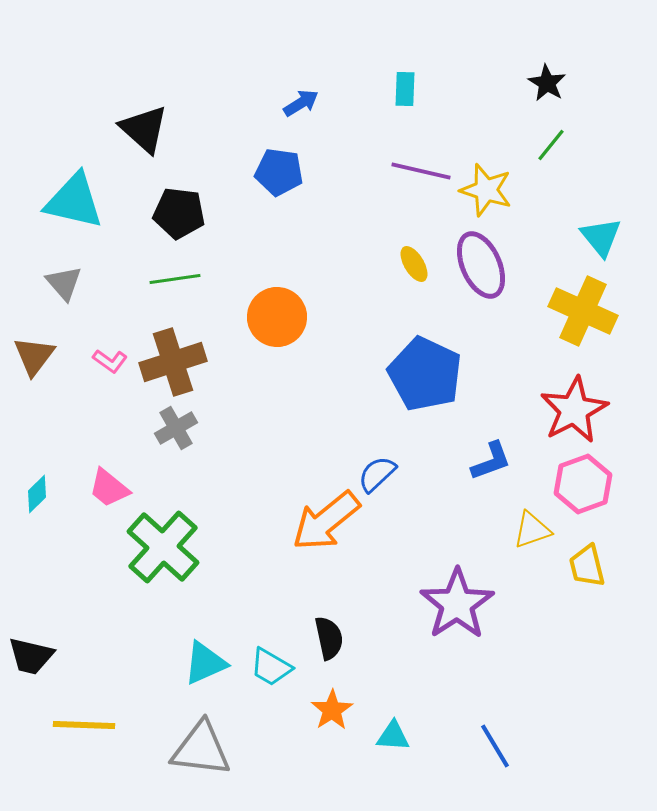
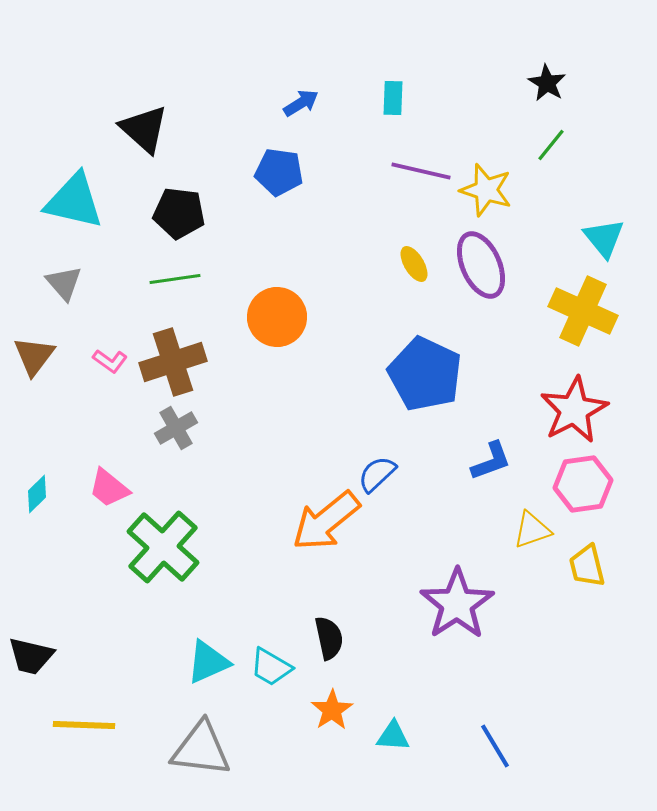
cyan rectangle at (405, 89): moved 12 px left, 9 px down
cyan triangle at (601, 237): moved 3 px right, 1 px down
pink hexagon at (583, 484): rotated 12 degrees clockwise
cyan triangle at (205, 663): moved 3 px right, 1 px up
